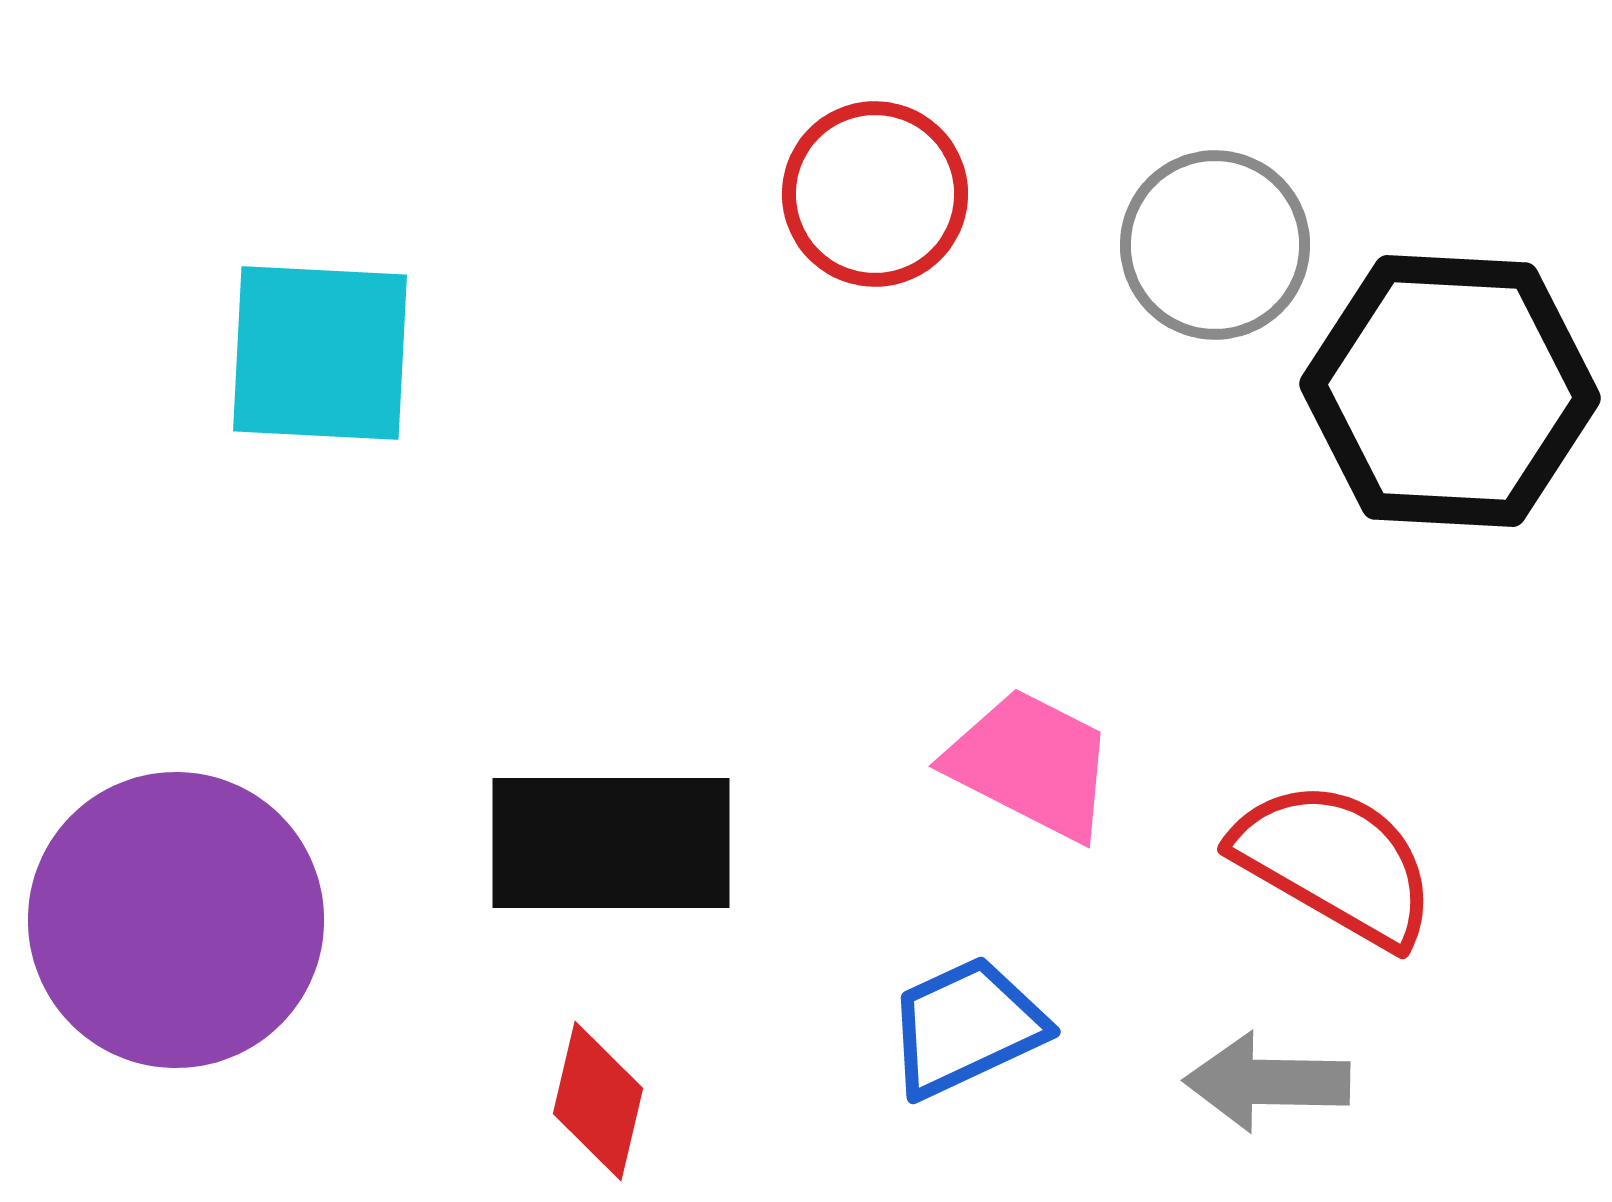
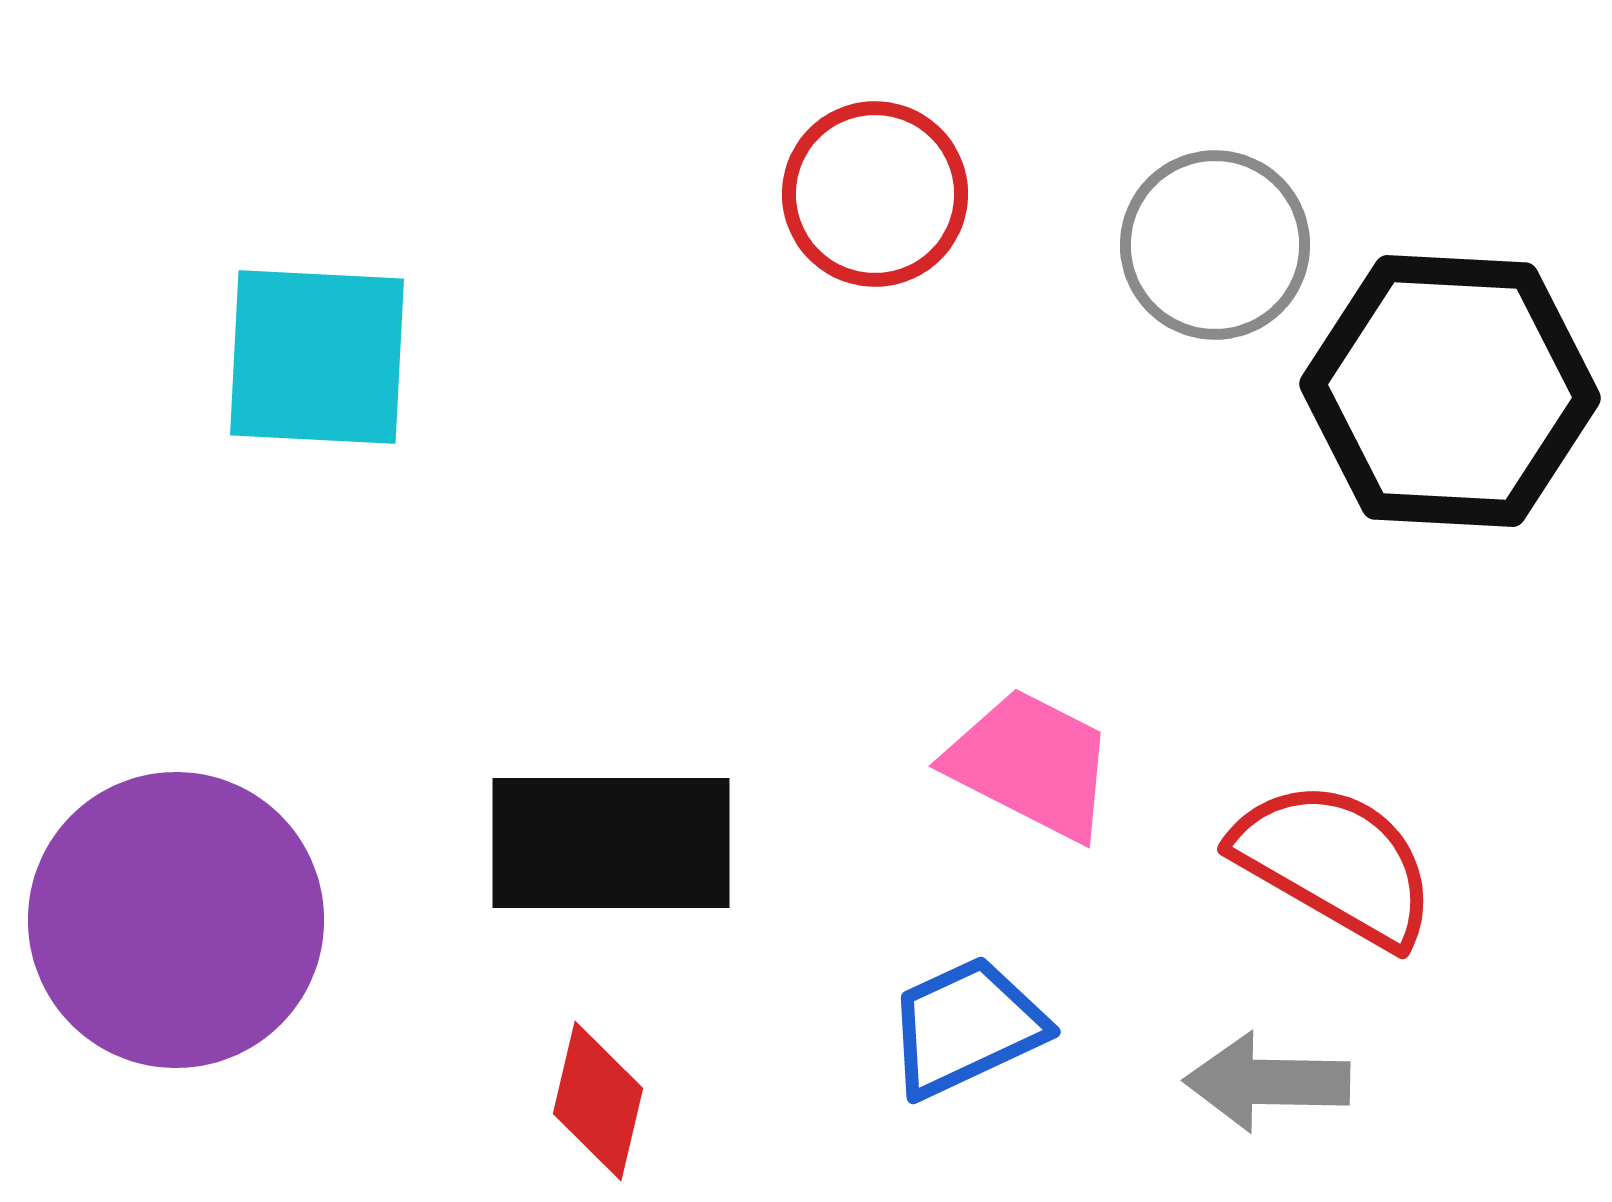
cyan square: moved 3 px left, 4 px down
